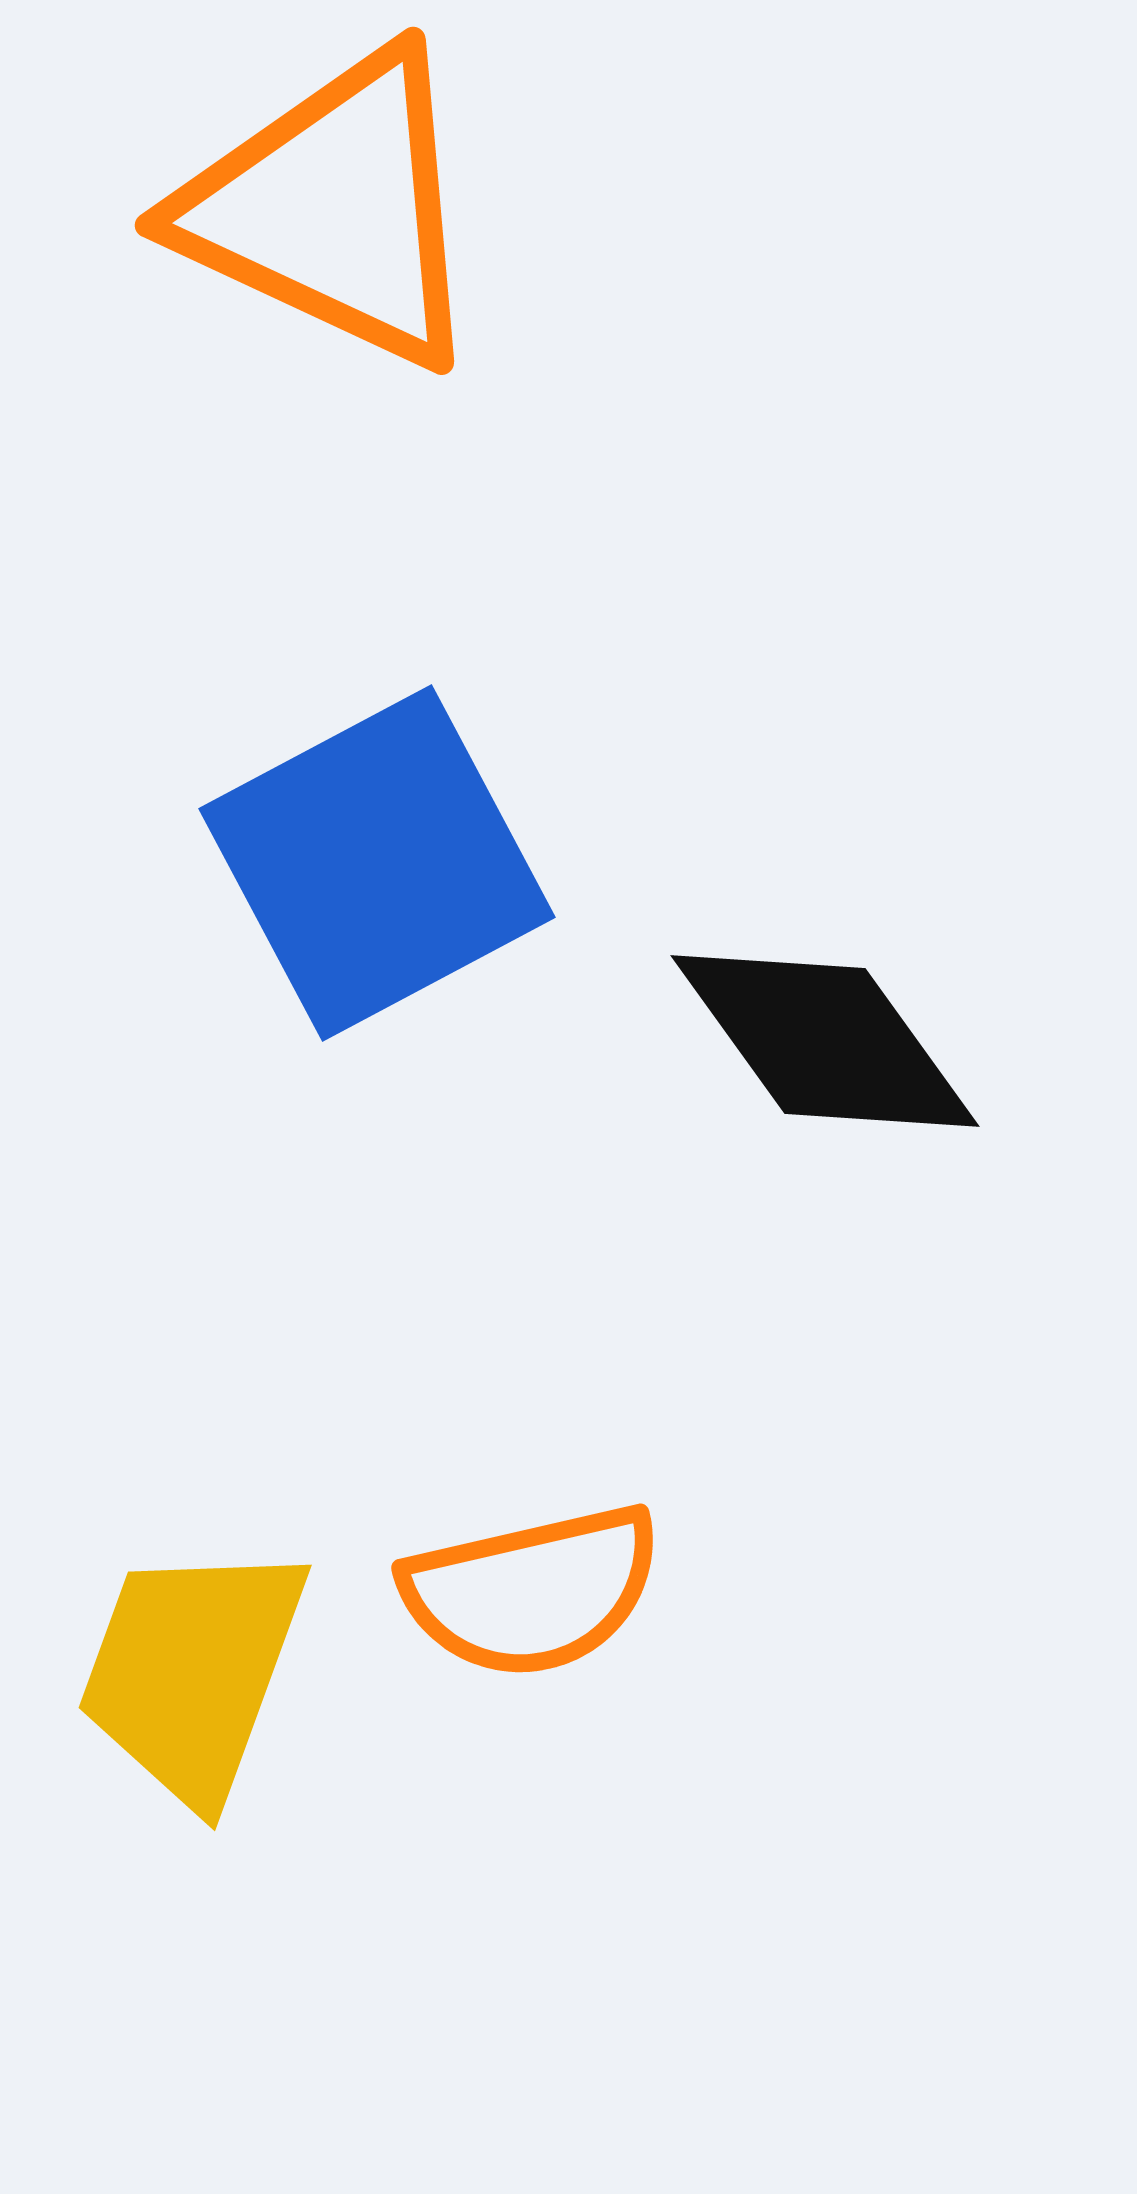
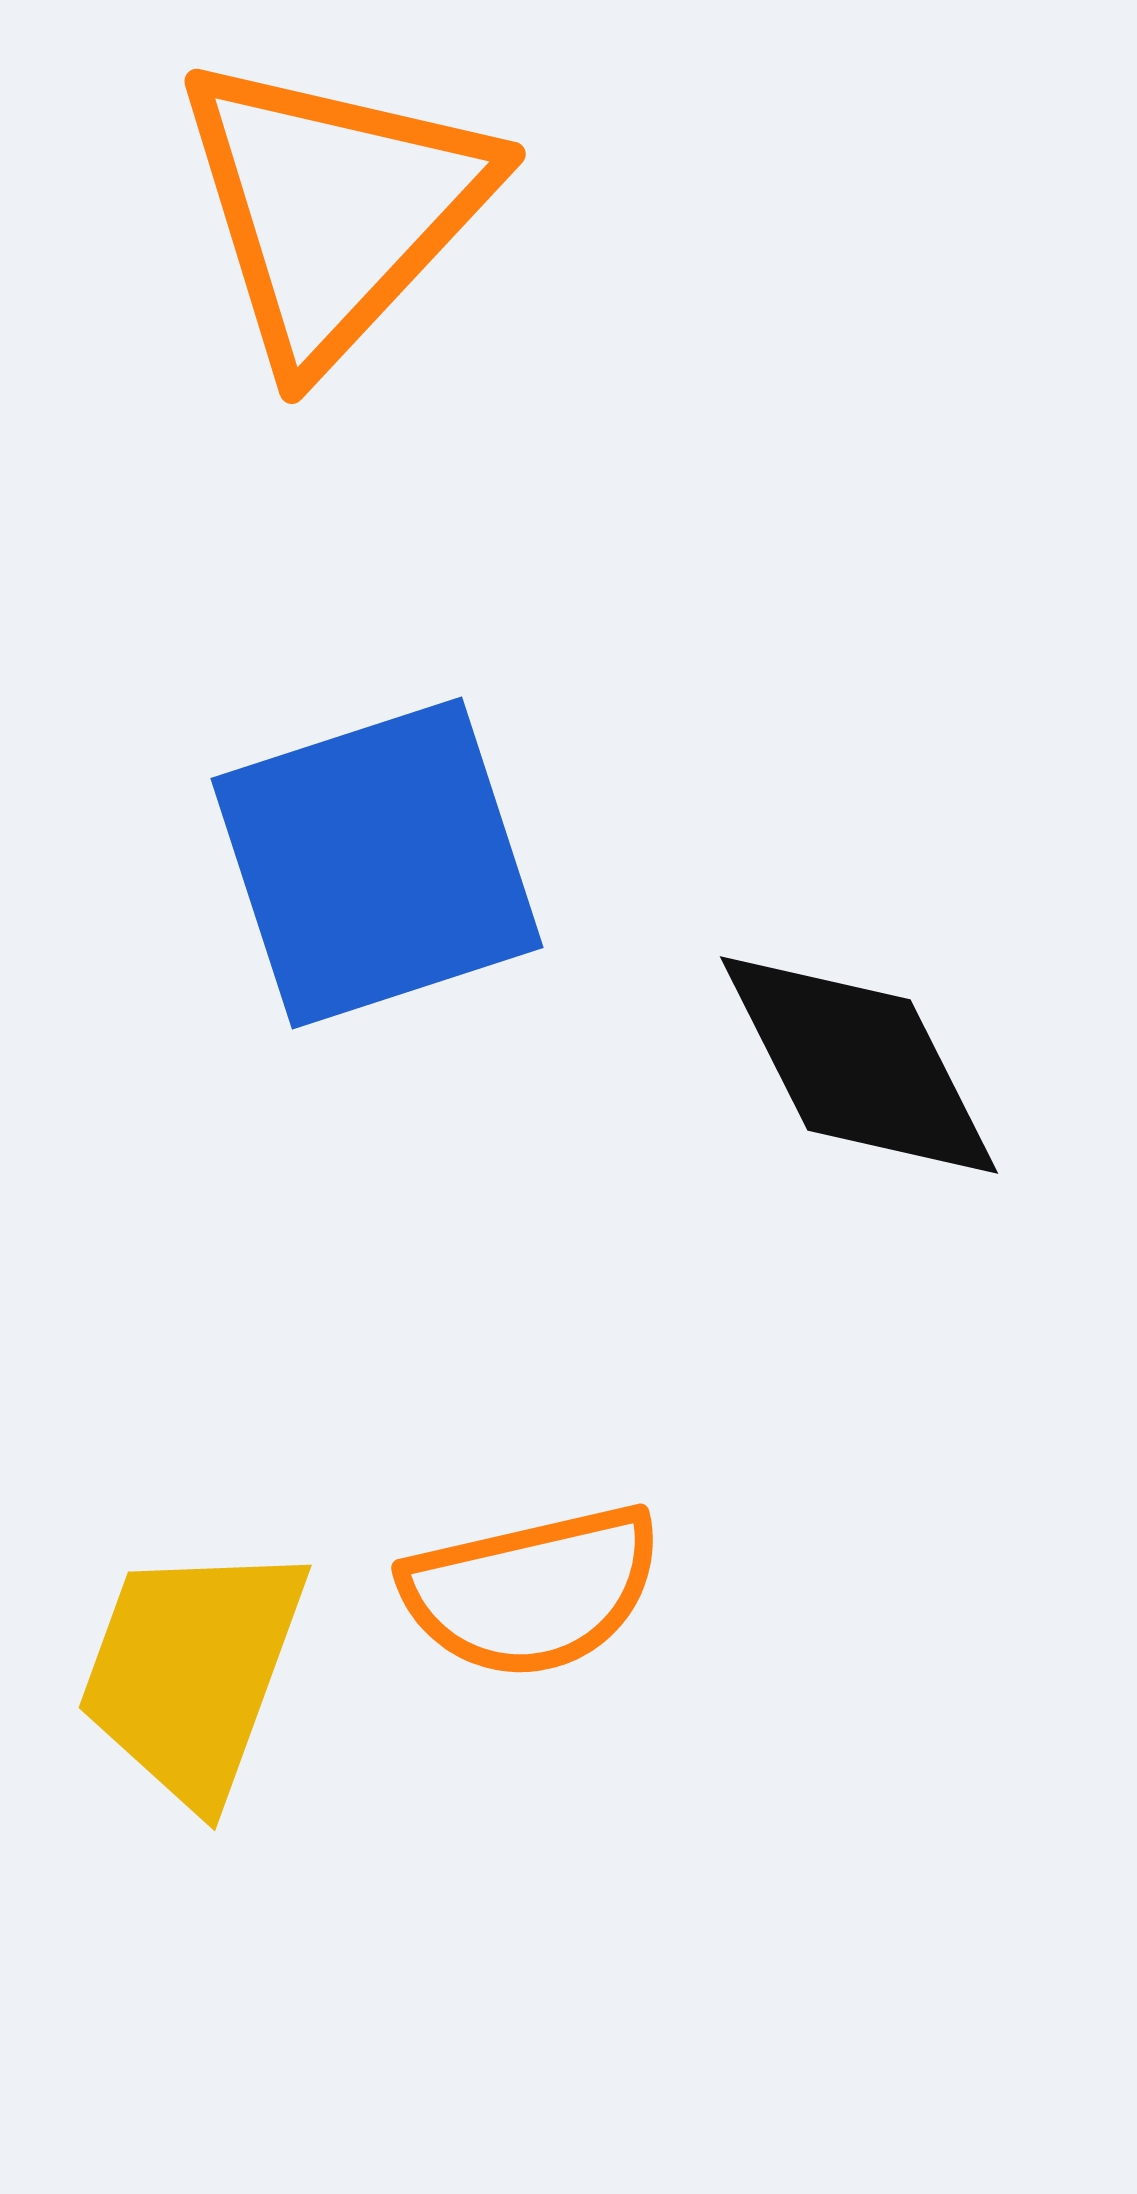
orange triangle: rotated 48 degrees clockwise
blue square: rotated 10 degrees clockwise
black diamond: moved 34 px right, 24 px down; rotated 9 degrees clockwise
